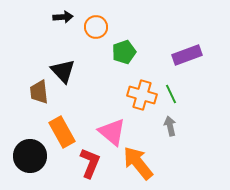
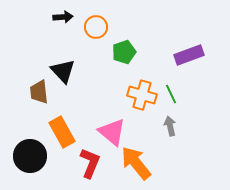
purple rectangle: moved 2 px right
orange arrow: moved 2 px left
